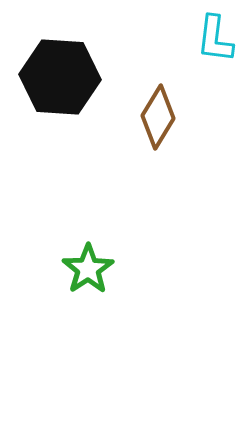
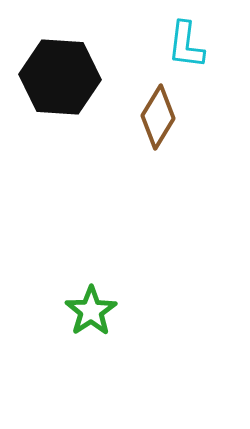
cyan L-shape: moved 29 px left, 6 px down
green star: moved 3 px right, 42 px down
